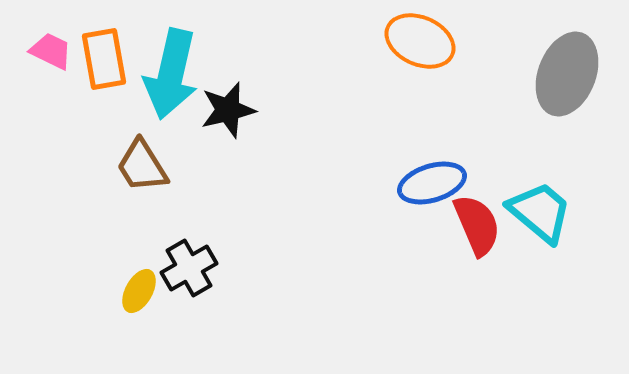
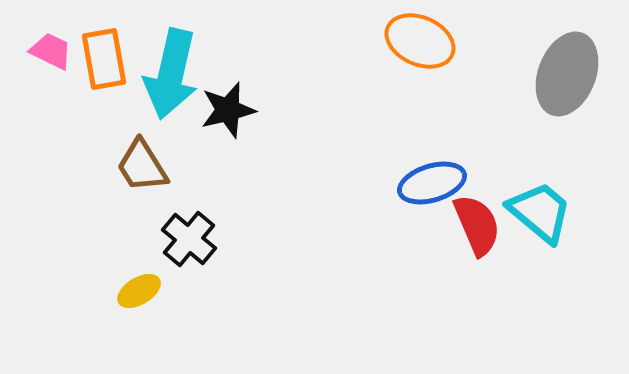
black cross: moved 29 px up; rotated 20 degrees counterclockwise
yellow ellipse: rotated 30 degrees clockwise
